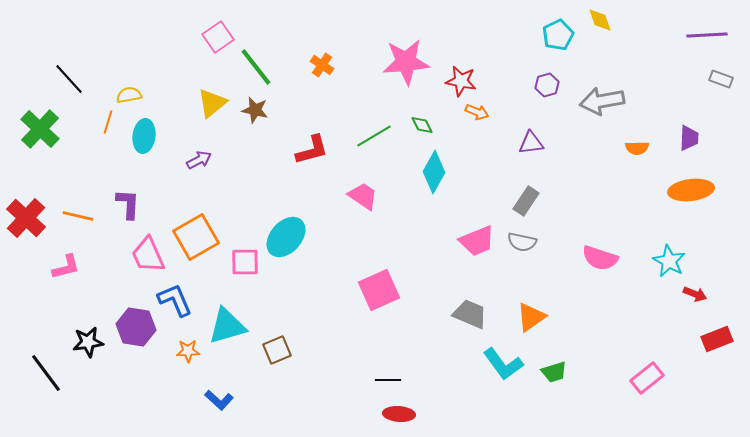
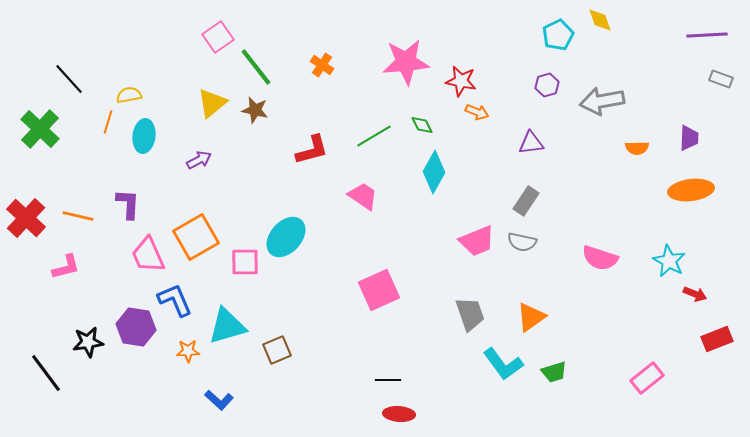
gray trapezoid at (470, 314): rotated 48 degrees clockwise
